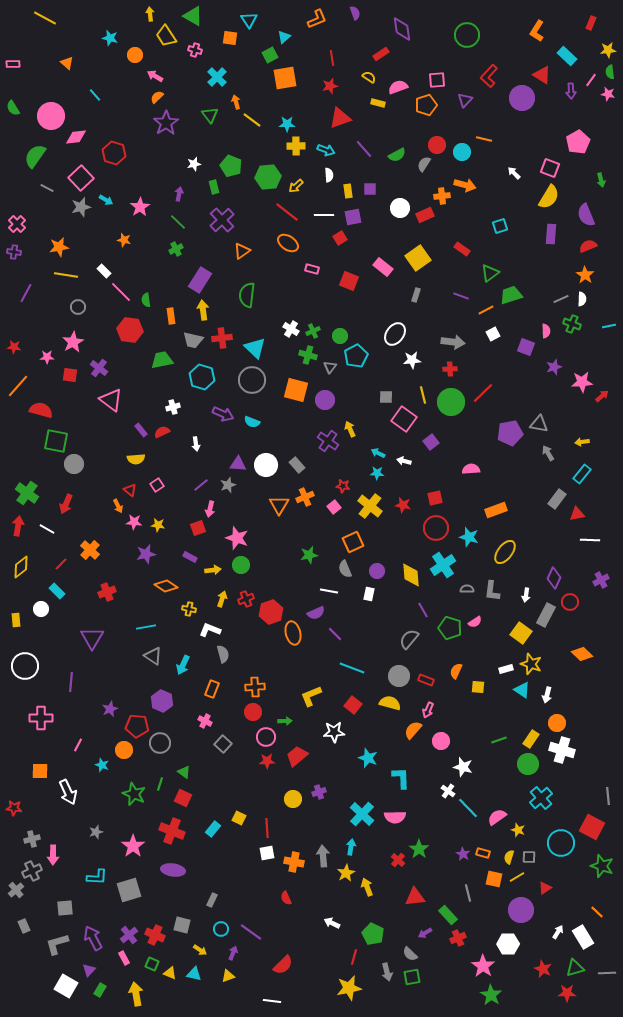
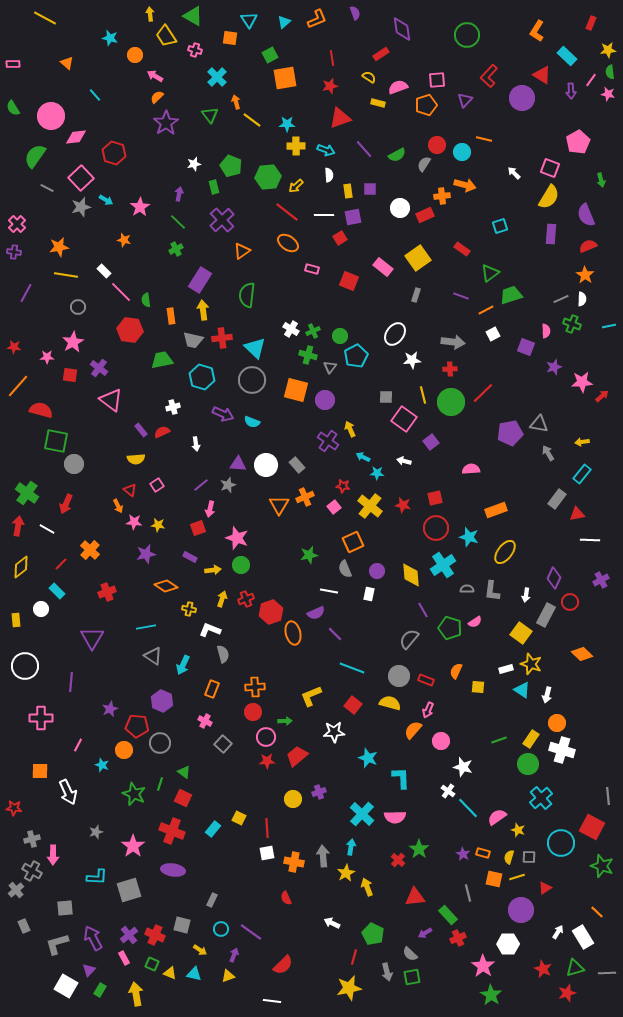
cyan triangle at (284, 37): moved 15 px up
cyan arrow at (378, 453): moved 15 px left, 4 px down
gray cross at (32, 871): rotated 36 degrees counterclockwise
yellow line at (517, 877): rotated 14 degrees clockwise
purple arrow at (233, 953): moved 1 px right, 2 px down
red star at (567, 993): rotated 18 degrees counterclockwise
